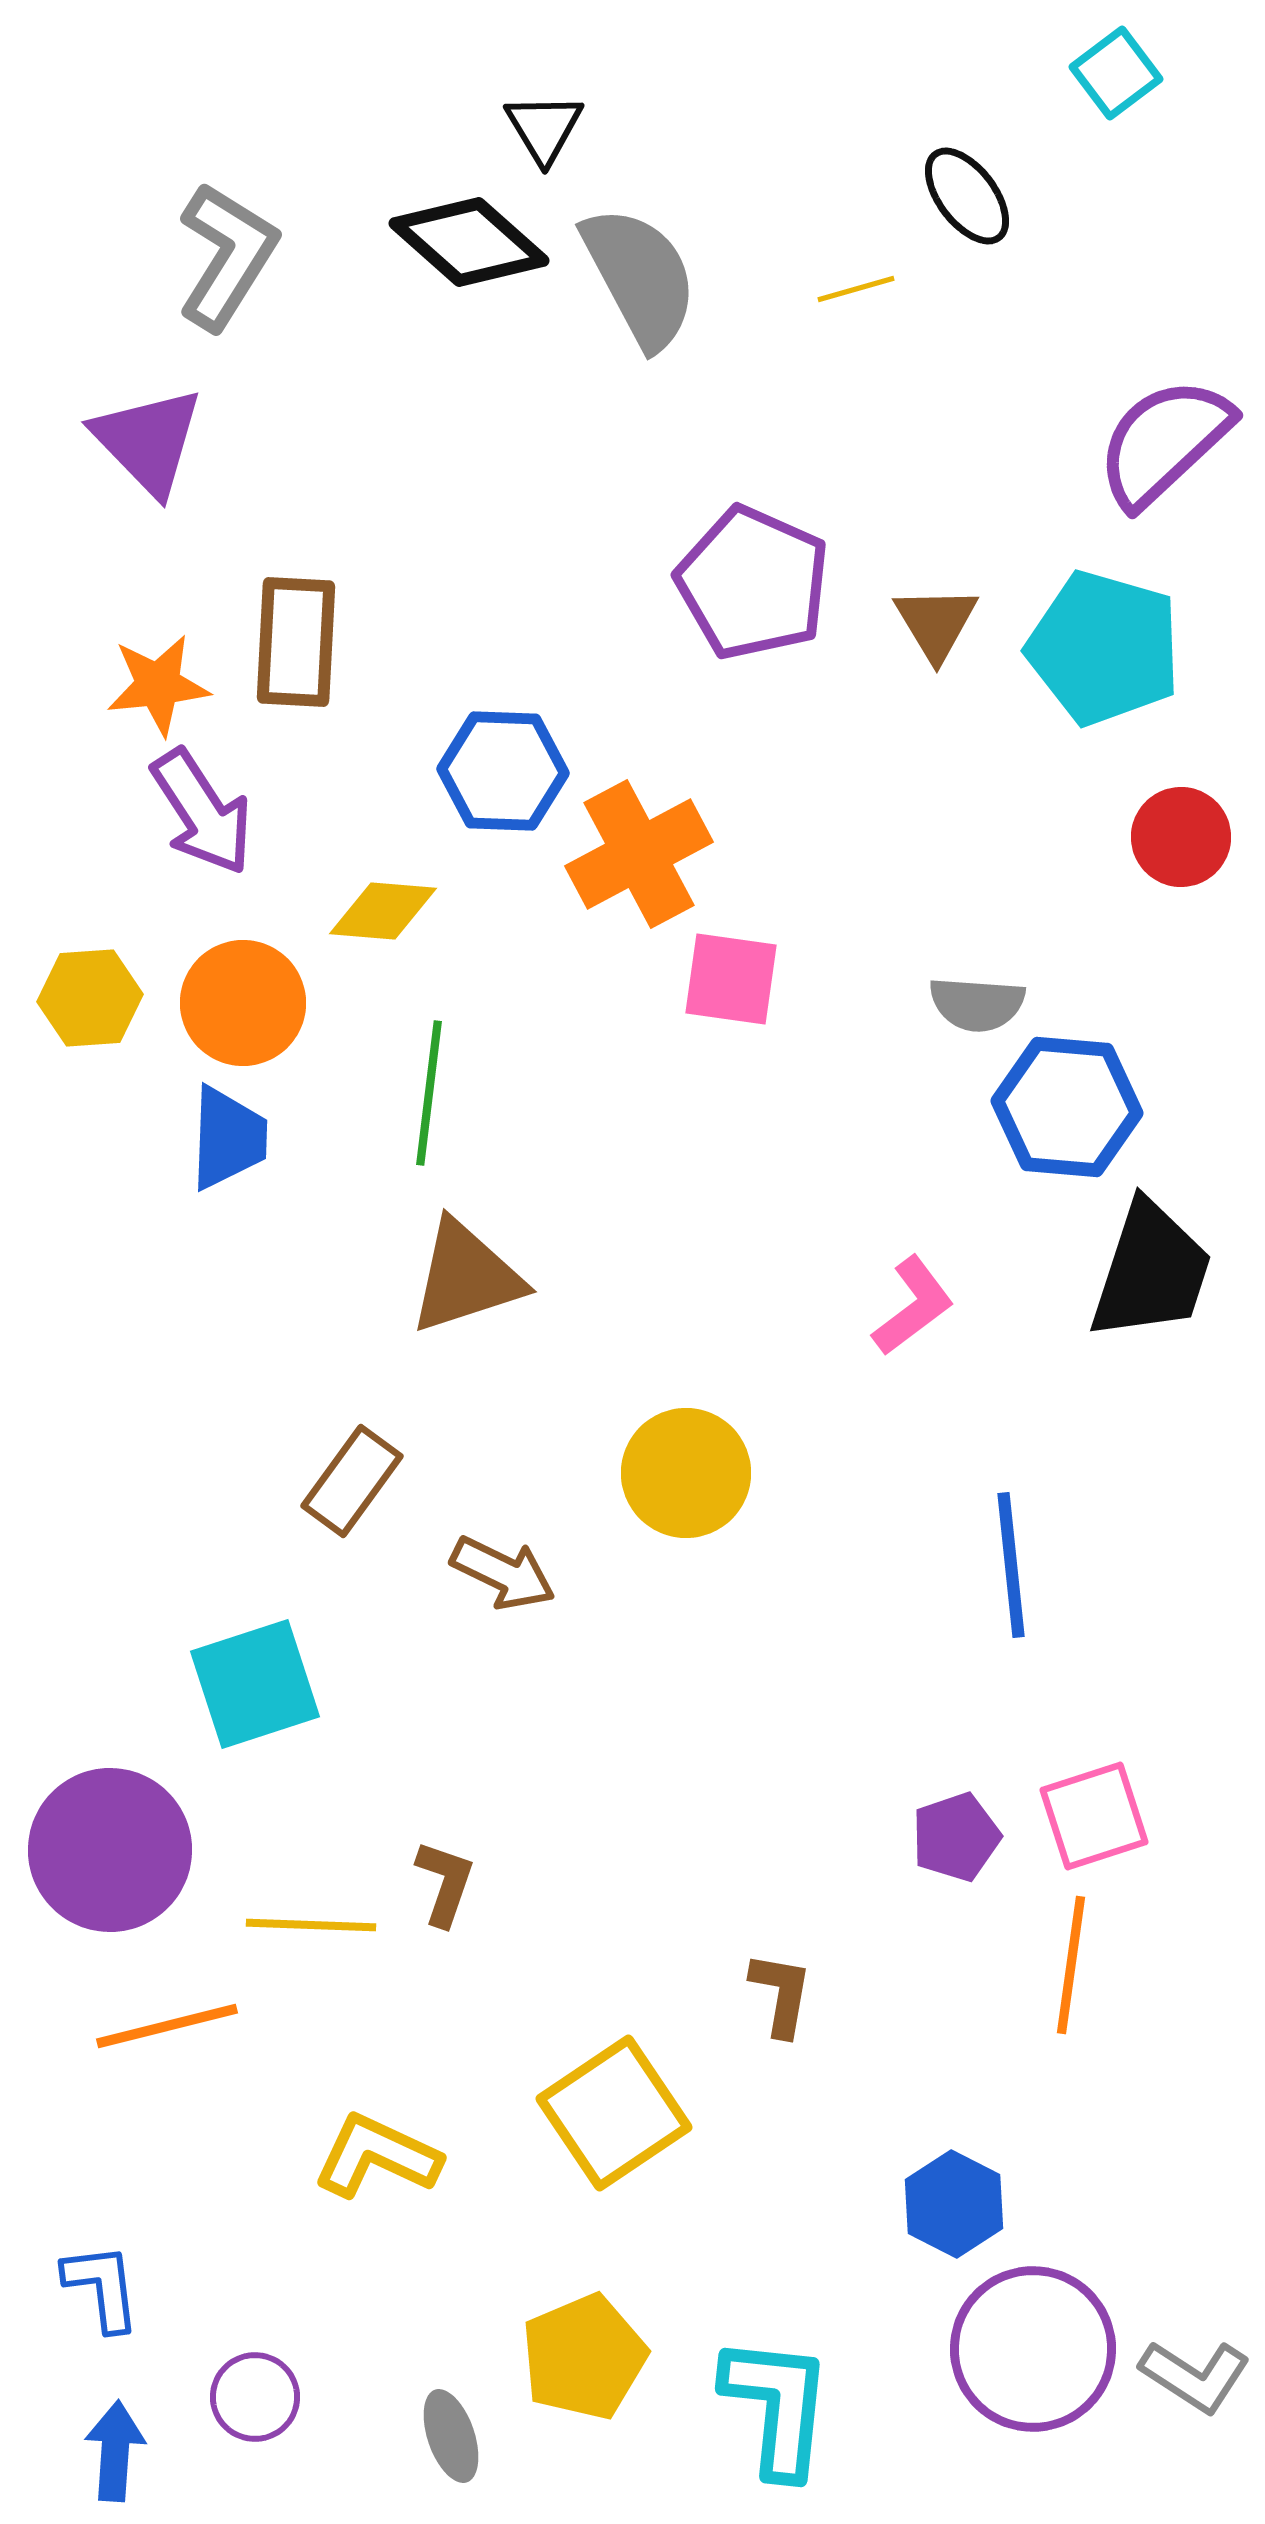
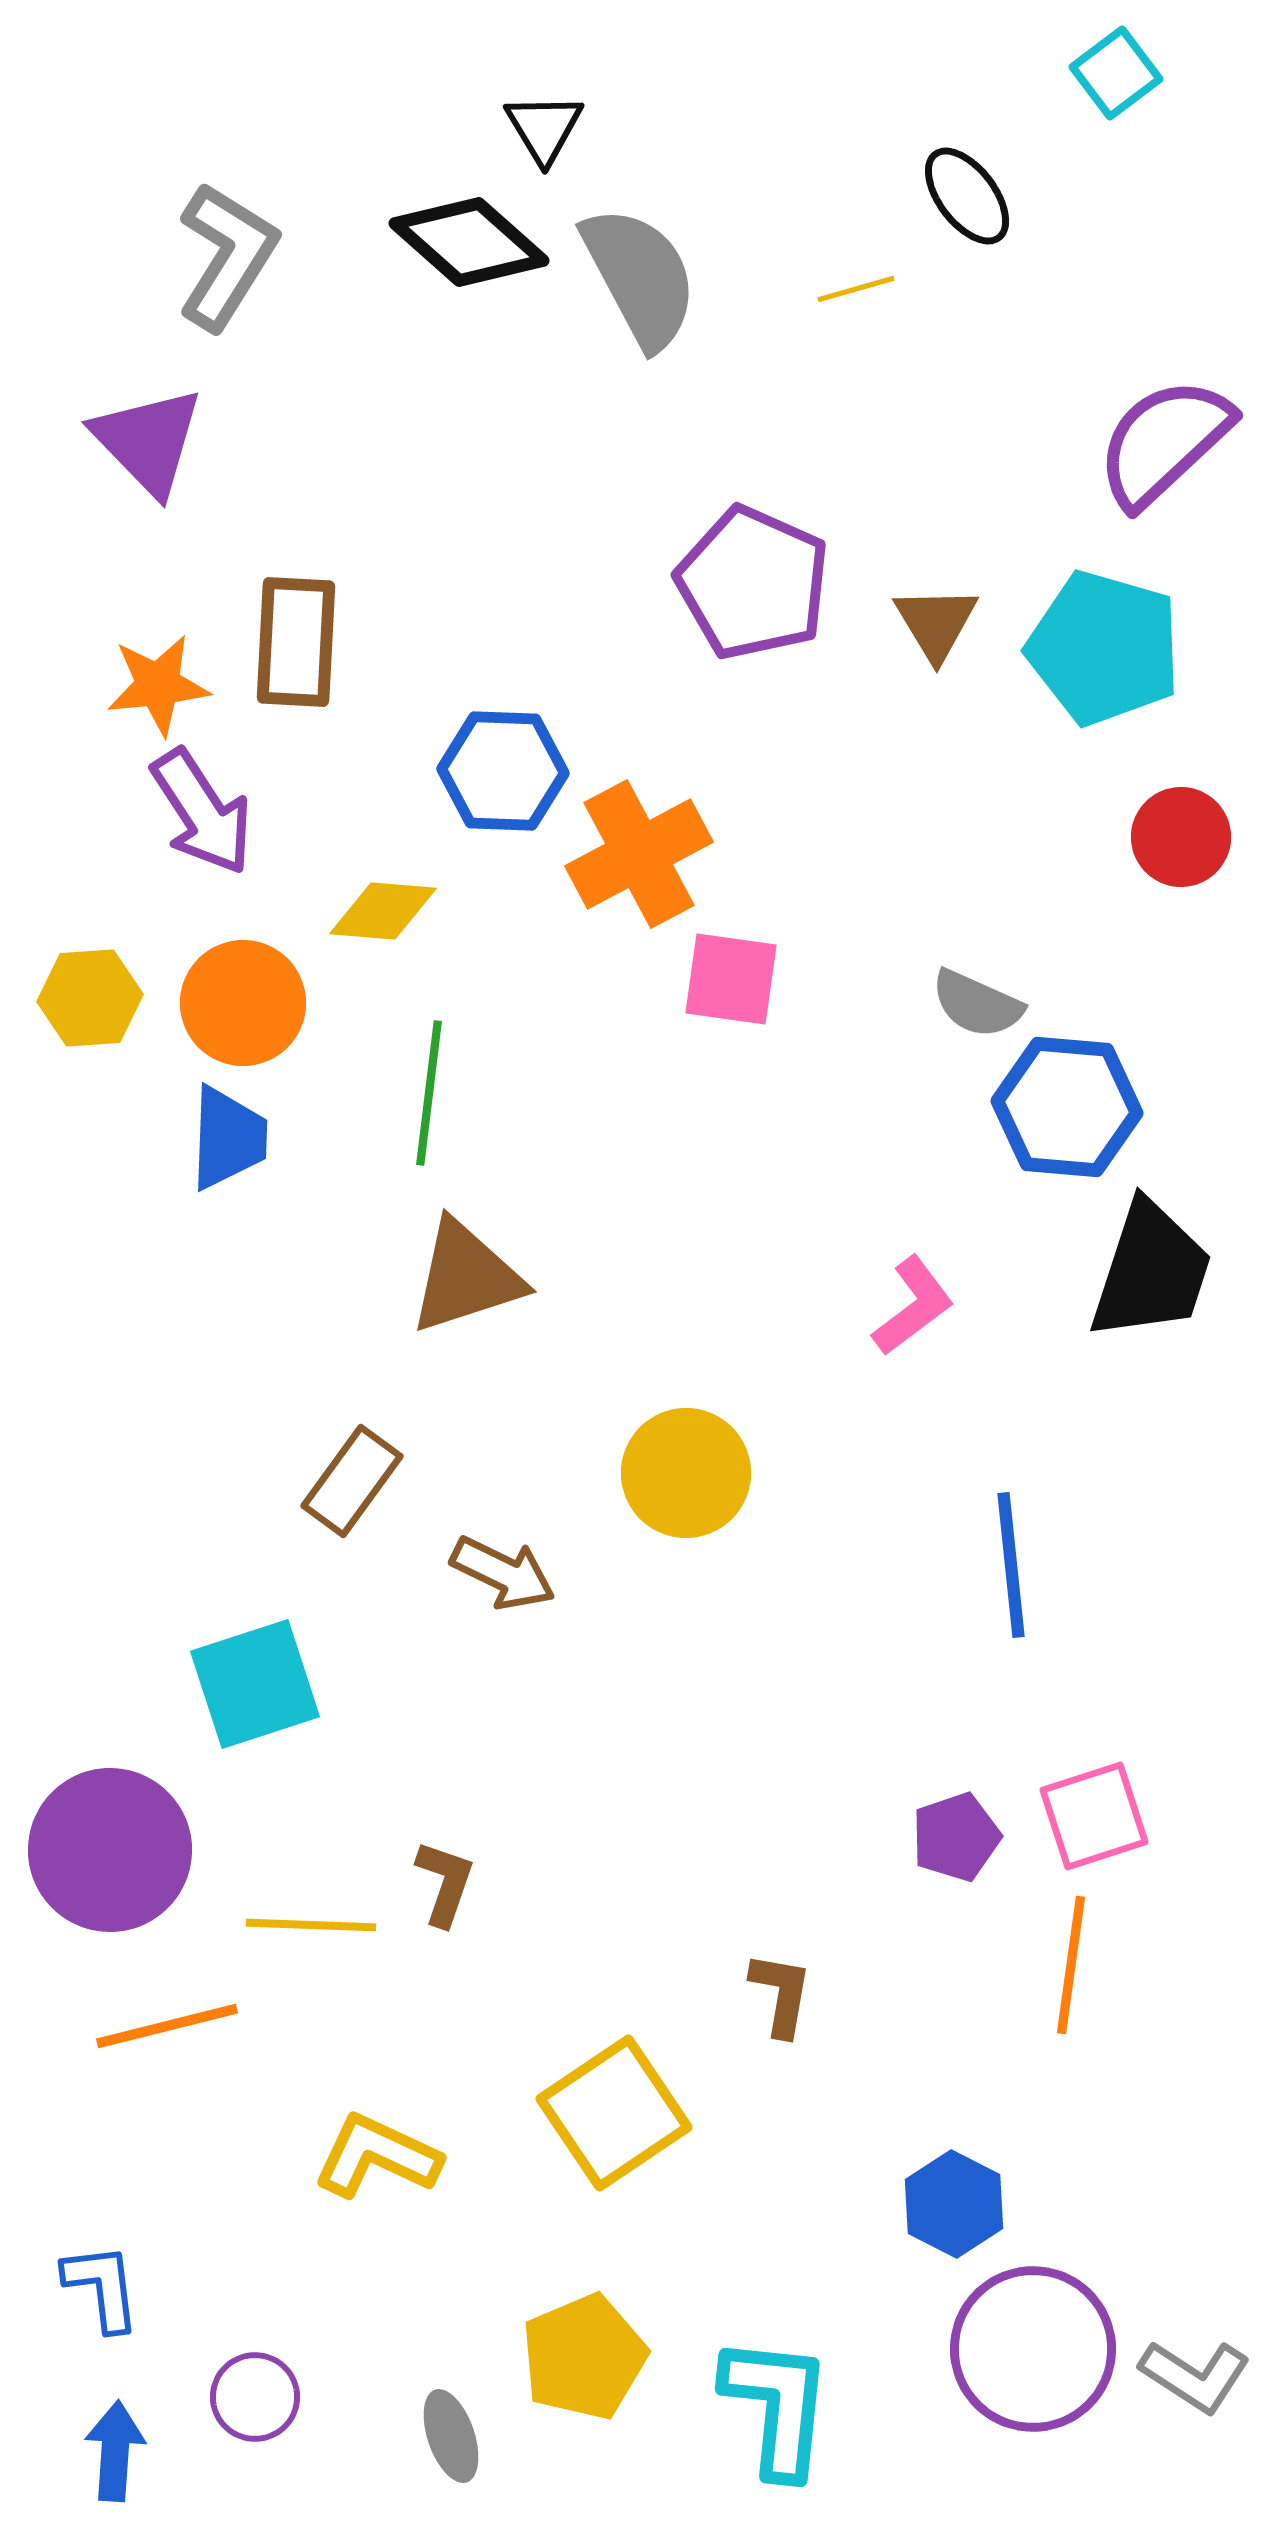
gray semicircle at (977, 1004): rotated 20 degrees clockwise
